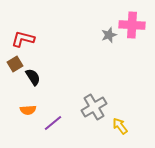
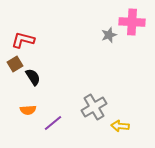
pink cross: moved 3 px up
red L-shape: moved 1 px down
yellow arrow: rotated 48 degrees counterclockwise
